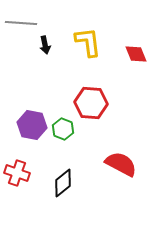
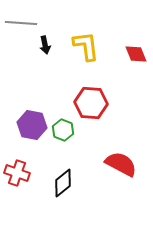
yellow L-shape: moved 2 px left, 4 px down
green hexagon: moved 1 px down
